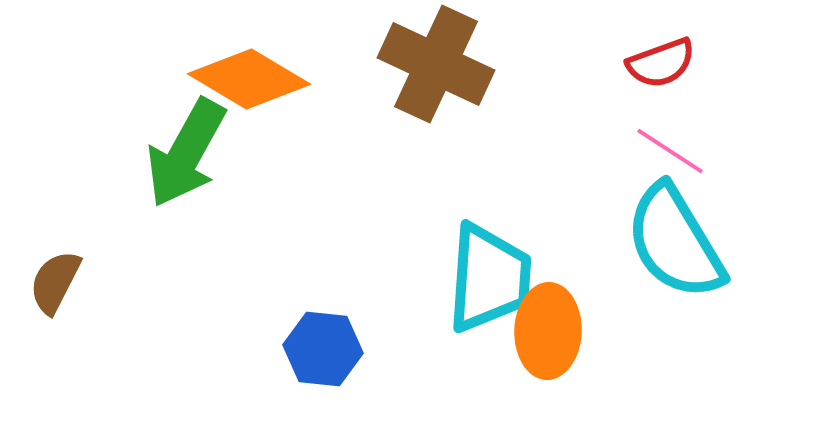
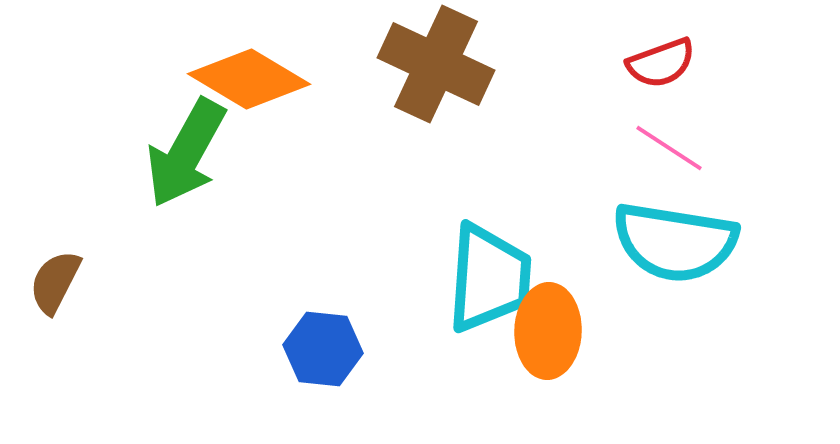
pink line: moved 1 px left, 3 px up
cyan semicircle: rotated 50 degrees counterclockwise
